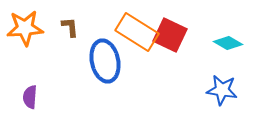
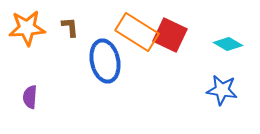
orange star: moved 2 px right
cyan diamond: moved 1 px down
